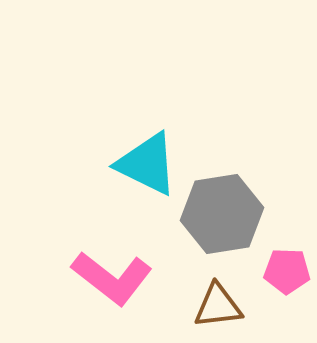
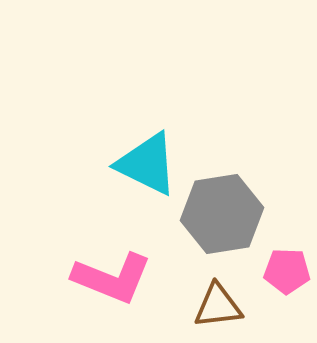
pink L-shape: rotated 16 degrees counterclockwise
